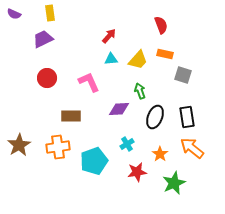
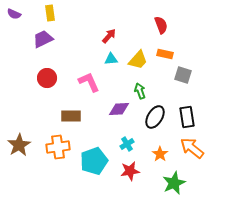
black ellipse: rotated 10 degrees clockwise
red star: moved 7 px left, 1 px up
